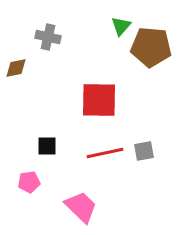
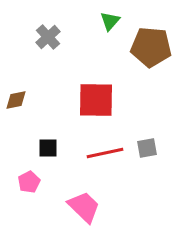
green triangle: moved 11 px left, 5 px up
gray cross: rotated 35 degrees clockwise
brown diamond: moved 32 px down
red square: moved 3 px left
black square: moved 1 px right, 2 px down
gray square: moved 3 px right, 3 px up
pink pentagon: rotated 20 degrees counterclockwise
pink trapezoid: moved 3 px right
